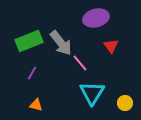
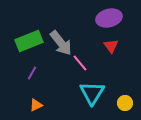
purple ellipse: moved 13 px right
orange triangle: rotated 40 degrees counterclockwise
